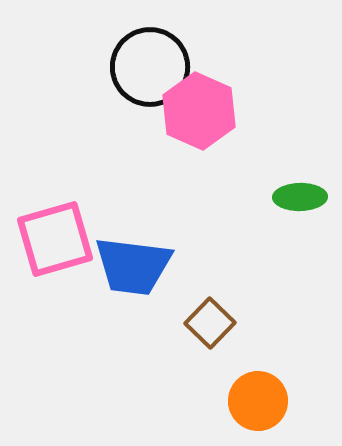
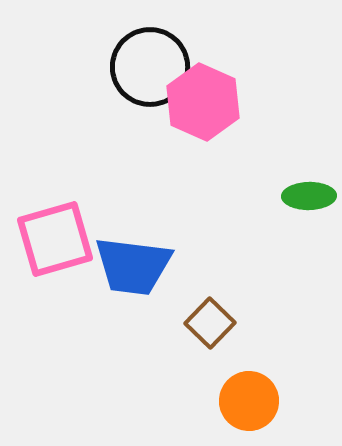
pink hexagon: moved 4 px right, 9 px up
green ellipse: moved 9 px right, 1 px up
orange circle: moved 9 px left
